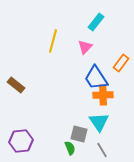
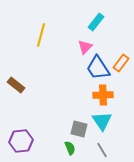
yellow line: moved 12 px left, 6 px up
blue trapezoid: moved 2 px right, 10 px up
cyan triangle: moved 3 px right, 1 px up
gray square: moved 5 px up
